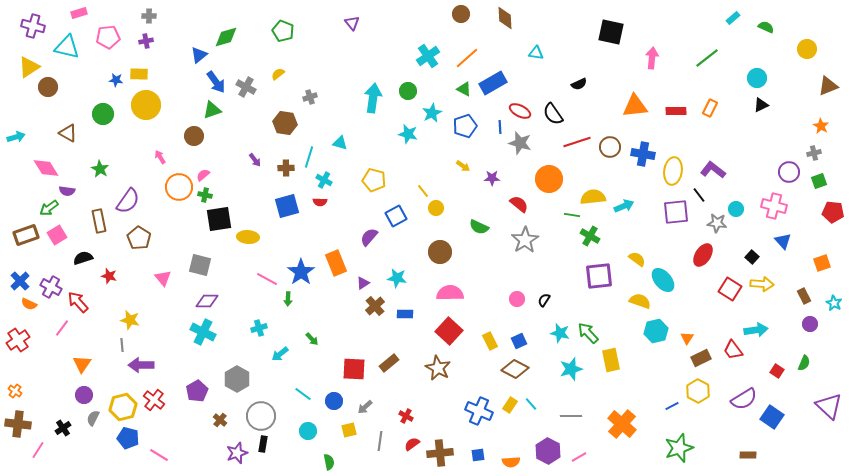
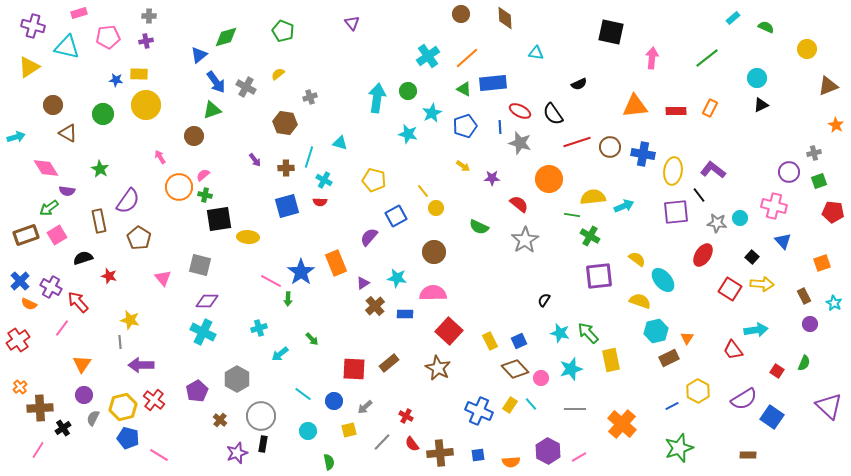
blue rectangle at (493, 83): rotated 24 degrees clockwise
brown circle at (48, 87): moved 5 px right, 18 px down
cyan arrow at (373, 98): moved 4 px right
orange star at (821, 126): moved 15 px right, 1 px up
cyan circle at (736, 209): moved 4 px right, 9 px down
brown circle at (440, 252): moved 6 px left
pink line at (267, 279): moved 4 px right, 2 px down
pink semicircle at (450, 293): moved 17 px left
pink circle at (517, 299): moved 24 px right, 79 px down
gray line at (122, 345): moved 2 px left, 3 px up
brown rectangle at (701, 358): moved 32 px left
brown diamond at (515, 369): rotated 20 degrees clockwise
orange cross at (15, 391): moved 5 px right, 4 px up; rotated 16 degrees clockwise
gray line at (571, 416): moved 4 px right, 7 px up
brown cross at (18, 424): moved 22 px right, 16 px up; rotated 10 degrees counterclockwise
gray line at (380, 441): moved 2 px right, 1 px down; rotated 36 degrees clockwise
red semicircle at (412, 444): rotated 91 degrees counterclockwise
